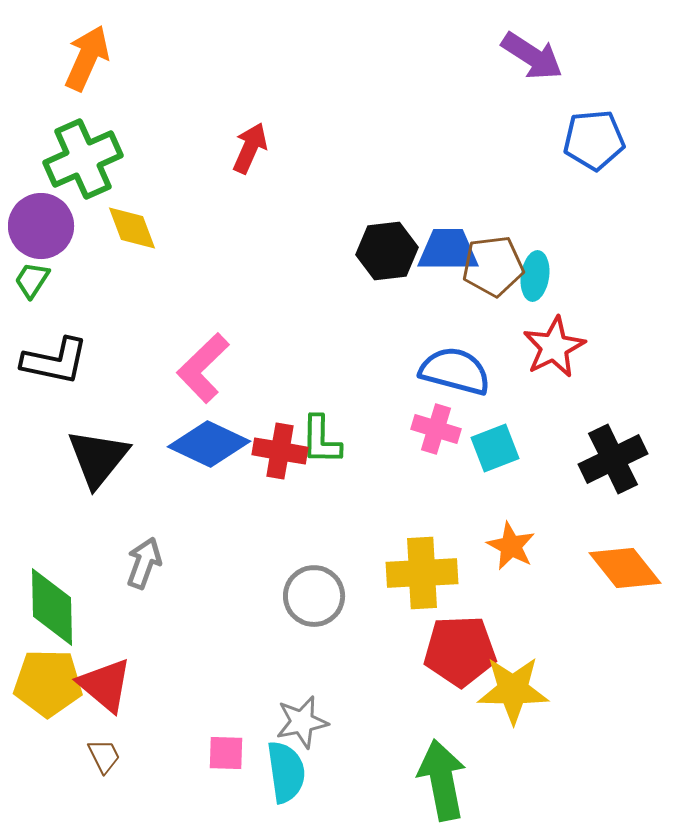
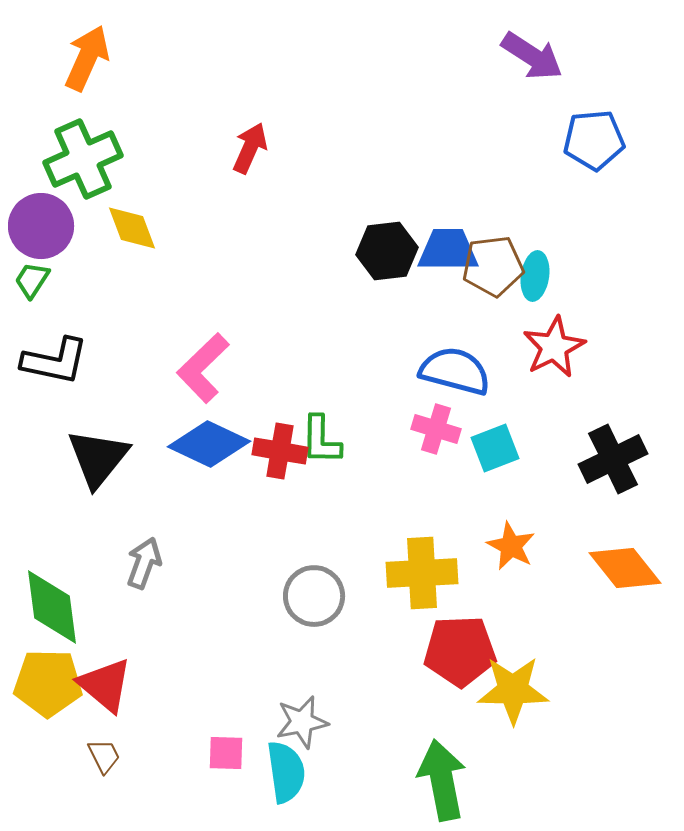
green diamond: rotated 6 degrees counterclockwise
